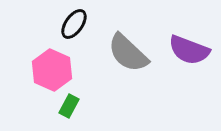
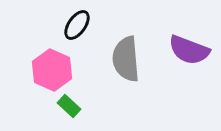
black ellipse: moved 3 px right, 1 px down
gray semicircle: moved 2 px left, 6 px down; rotated 42 degrees clockwise
green rectangle: rotated 75 degrees counterclockwise
